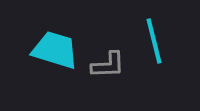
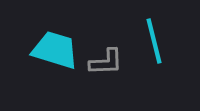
gray L-shape: moved 2 px left, 3 px up
